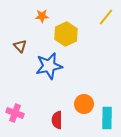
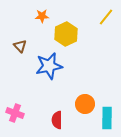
orange circle: moved 1 px right
